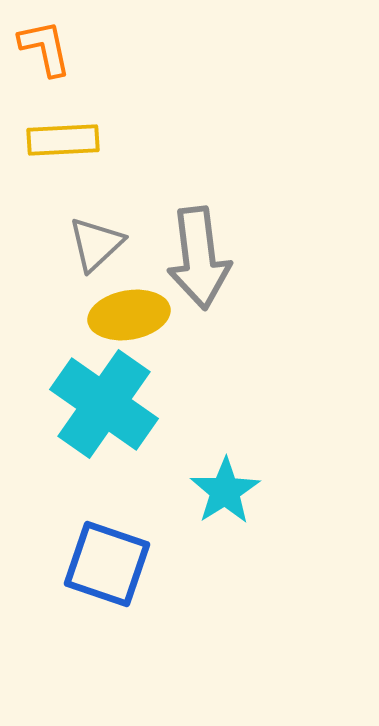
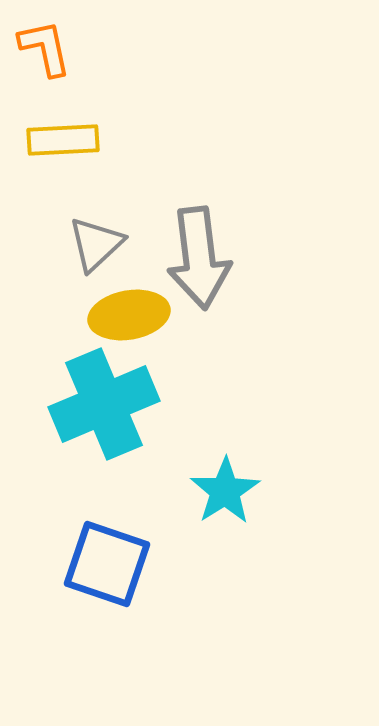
cyan cross: rotated 32 degrees clockwise
